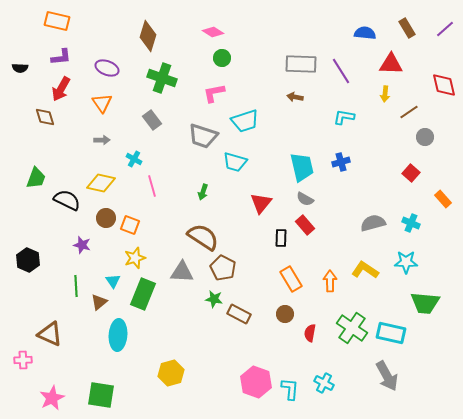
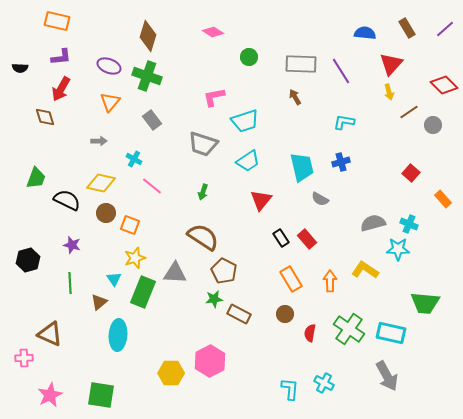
green circle at (222, 58): moved 27 px right, 1 px up
red triangle at (391, 64): rotated 50 degrees counterclockwise
purple ellipse at (107, 68): moved 2 px right, 2 px up
green cross at (162, 78): moved 15 px left, 2 px up
red diamond at (444, 85): rotated 32 degrees counterclockwise
pink L-shape at (214, 93): moved 4 px down
yellow arrow at (385, 94): moved 4 px right, 2 px up; rotated 21 degrees counterclockwise
brown arrow at (295, 97): rotated 49 degrees clockwise
orange triangle at (102, 103): moved 8 px right, 1 px up; rotated 15 degrees clockwise
cyan L-shape at (344, 117): moved 5 px down
gray trapezoid at (203, 136): moved 8 px down
gray circle at (425, 137): moved 8 px right, 12 px up
gray arrow at (102, 140): moved 3 px left, 1 px down
cyan trapezoid at (235, 162): moved 13 px right, 1 px up; rotated 50 degrees counterclockwise
pink line at (152, 186): rotated 35 degrees counterclockwise
gray semicircle at (305, 199): moved 15 px right
red triangle at (261, 203): moved 3 px up
brown circle at (106, 218): moved 5 px up
cyan cross at (411, 223): moved 2 px left, 1 px down
red rectangle at (305, 225): moved 2 px right, 14 px down
black rectangle at (281, 238): rotated 36 degrees counterclockwise
purple star at (82, 245): moved 10 px left
black hexagon at (28, 260): rotated 20 degrees clockwise
cyan star at (406, 262): moved 8 px left, 13 px up
brown pentagon at (223, 268): moved 1 px right, 3 px down
gray triangle at (182, 272): moved 7 px left, 1 px down
cyan triangle at (113, 281): moved 1 px right, 2 px up
green line at (76, 286): moved 6 px left, 3 px up
green rectangle at (143, 294): moved 2 px up
green star at (214, 299): rotated 18 degrees counterclockwise
green cross at (352, 328): moved 3 px left, 1 px down
pink cross at (23, 360): moved 1 px right, 2 px up
yellow hexagon at (171, 373): rotated 15 degrees clockwise
pink hexagon at (256, 382): moved 46 px left, 21 px up; rotated 12 degrees clockwise
pink star at (52, 398): moved 2 px left, 3 px up
